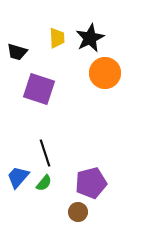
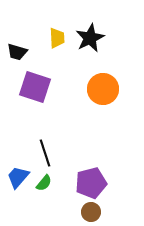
orange circle: moved 2 px left, 16 px down
purple square: moved 4 px left, 2 px up
brown circle: moved 13 px right
